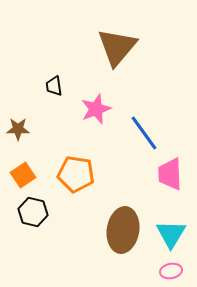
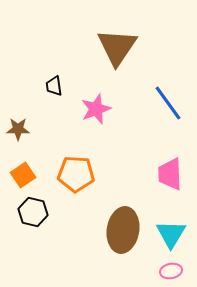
brown triangle: rotated 6 degrees counterclockwise
blue line: moved 24 px right, 30 px up
orange pentagon: rotated 6 degrees counterclockwise
